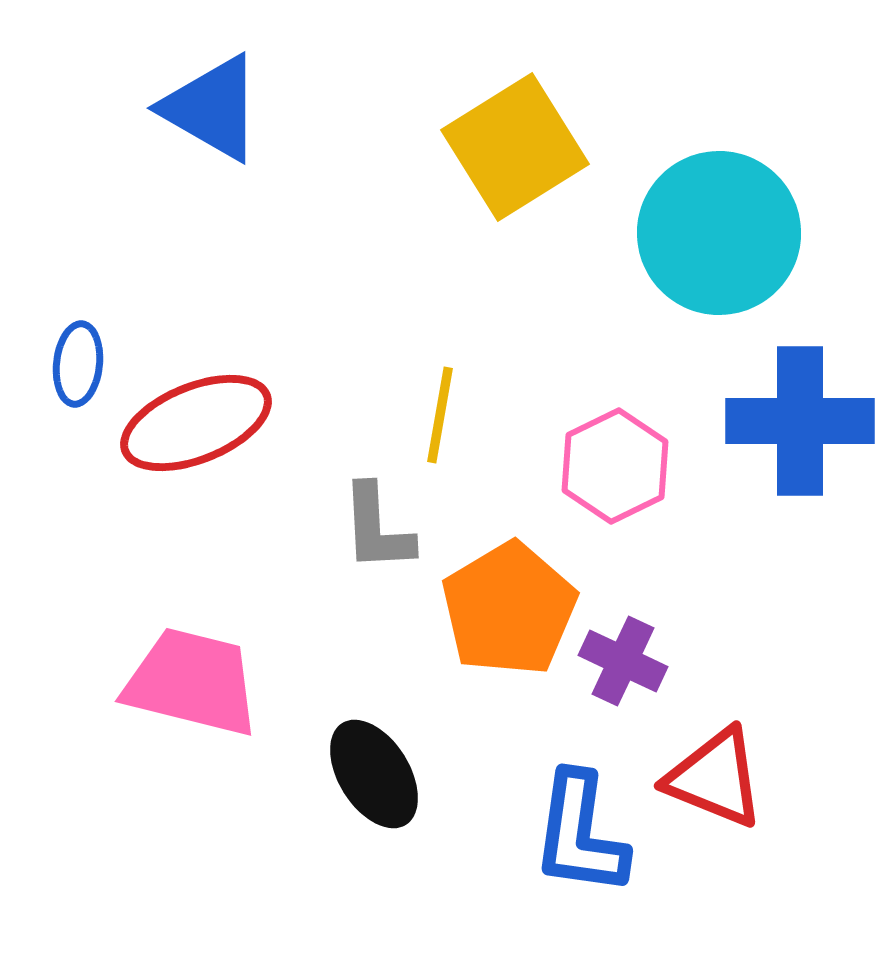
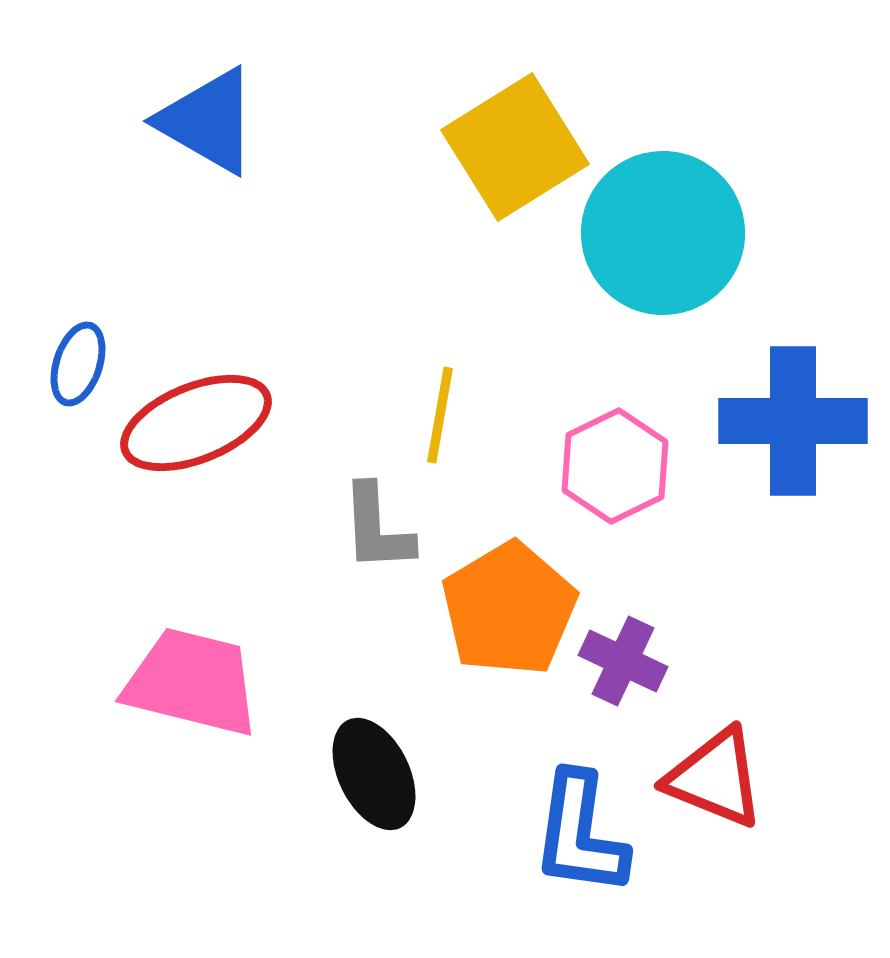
blue triangle: moved 4 px left, 13 px down
cyan circle: moved 56 px left
blue ellipse: rotated 12 degrees clockwise
blue cross: moved 7 px left
black ellipse: rotated 6 degrees clockwise
